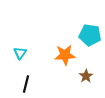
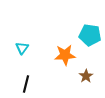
cyan triangle: moved 2 px right, 5 px up
